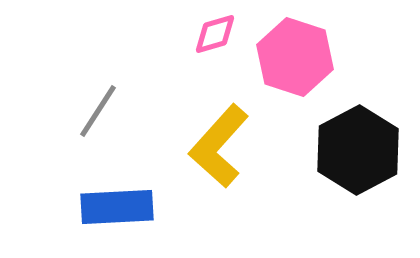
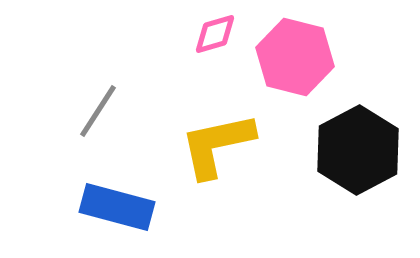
pink hexagon: rotated 4 degrees counterclockwise
yellow L-shape: moved 2 px left, 1 px up; rotated 36 degrees clockwise
blue rectangle: rotated 18 degrees clockwise
